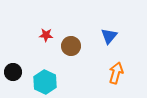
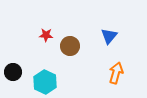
brown circle: moved 1 px left
